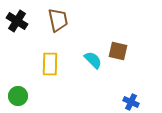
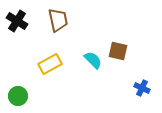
yellow rectangle: rotated 60 degrees clockwise
blue cross: moved 11 px right, 14 px up
